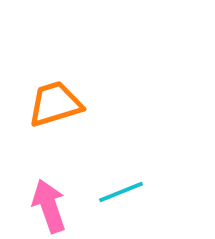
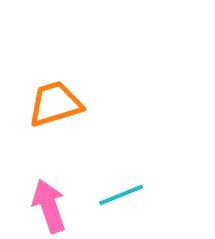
cyan line: moved 3 px down
